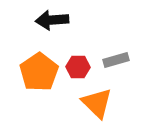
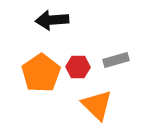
orange pentagon: moved 2 px right, 1 px down
orange triangle: moved 2 px down
